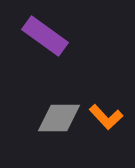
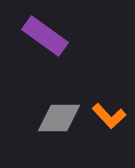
orange L-shape: moved 3 px right, 1 px up
